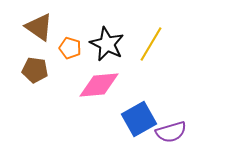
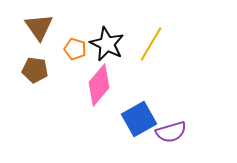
brown triangle: rotated 20 degrees clockwise
orange pentagon: moved 5 px right, 1 px down
pink diamond: rotated 45 degrees counterclockwise
